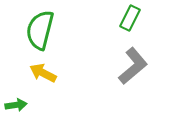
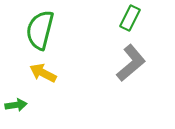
gray L-shape: moved 2 px left, 3 px up
